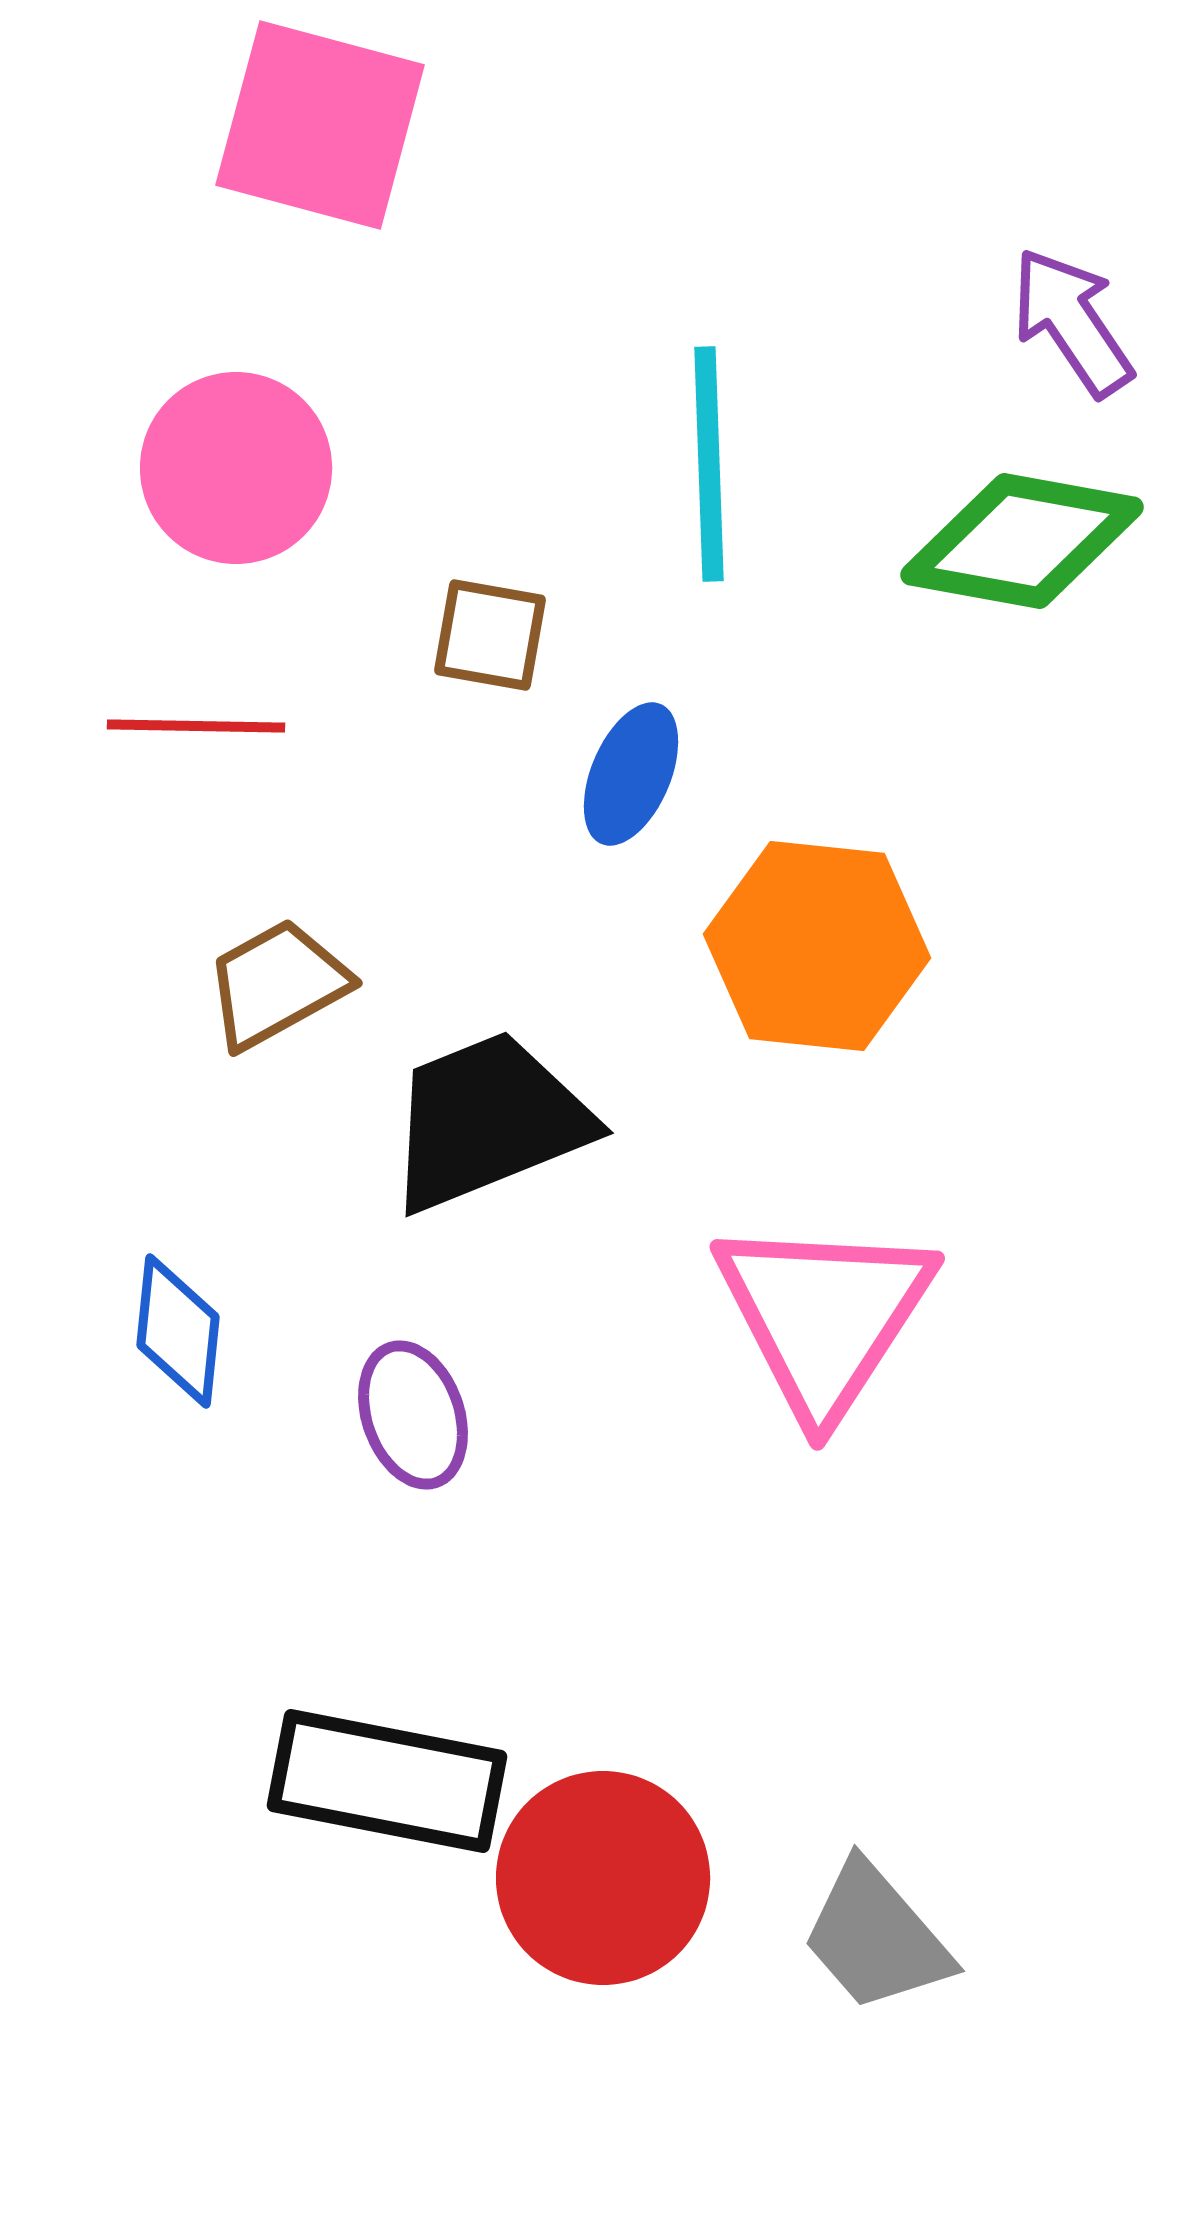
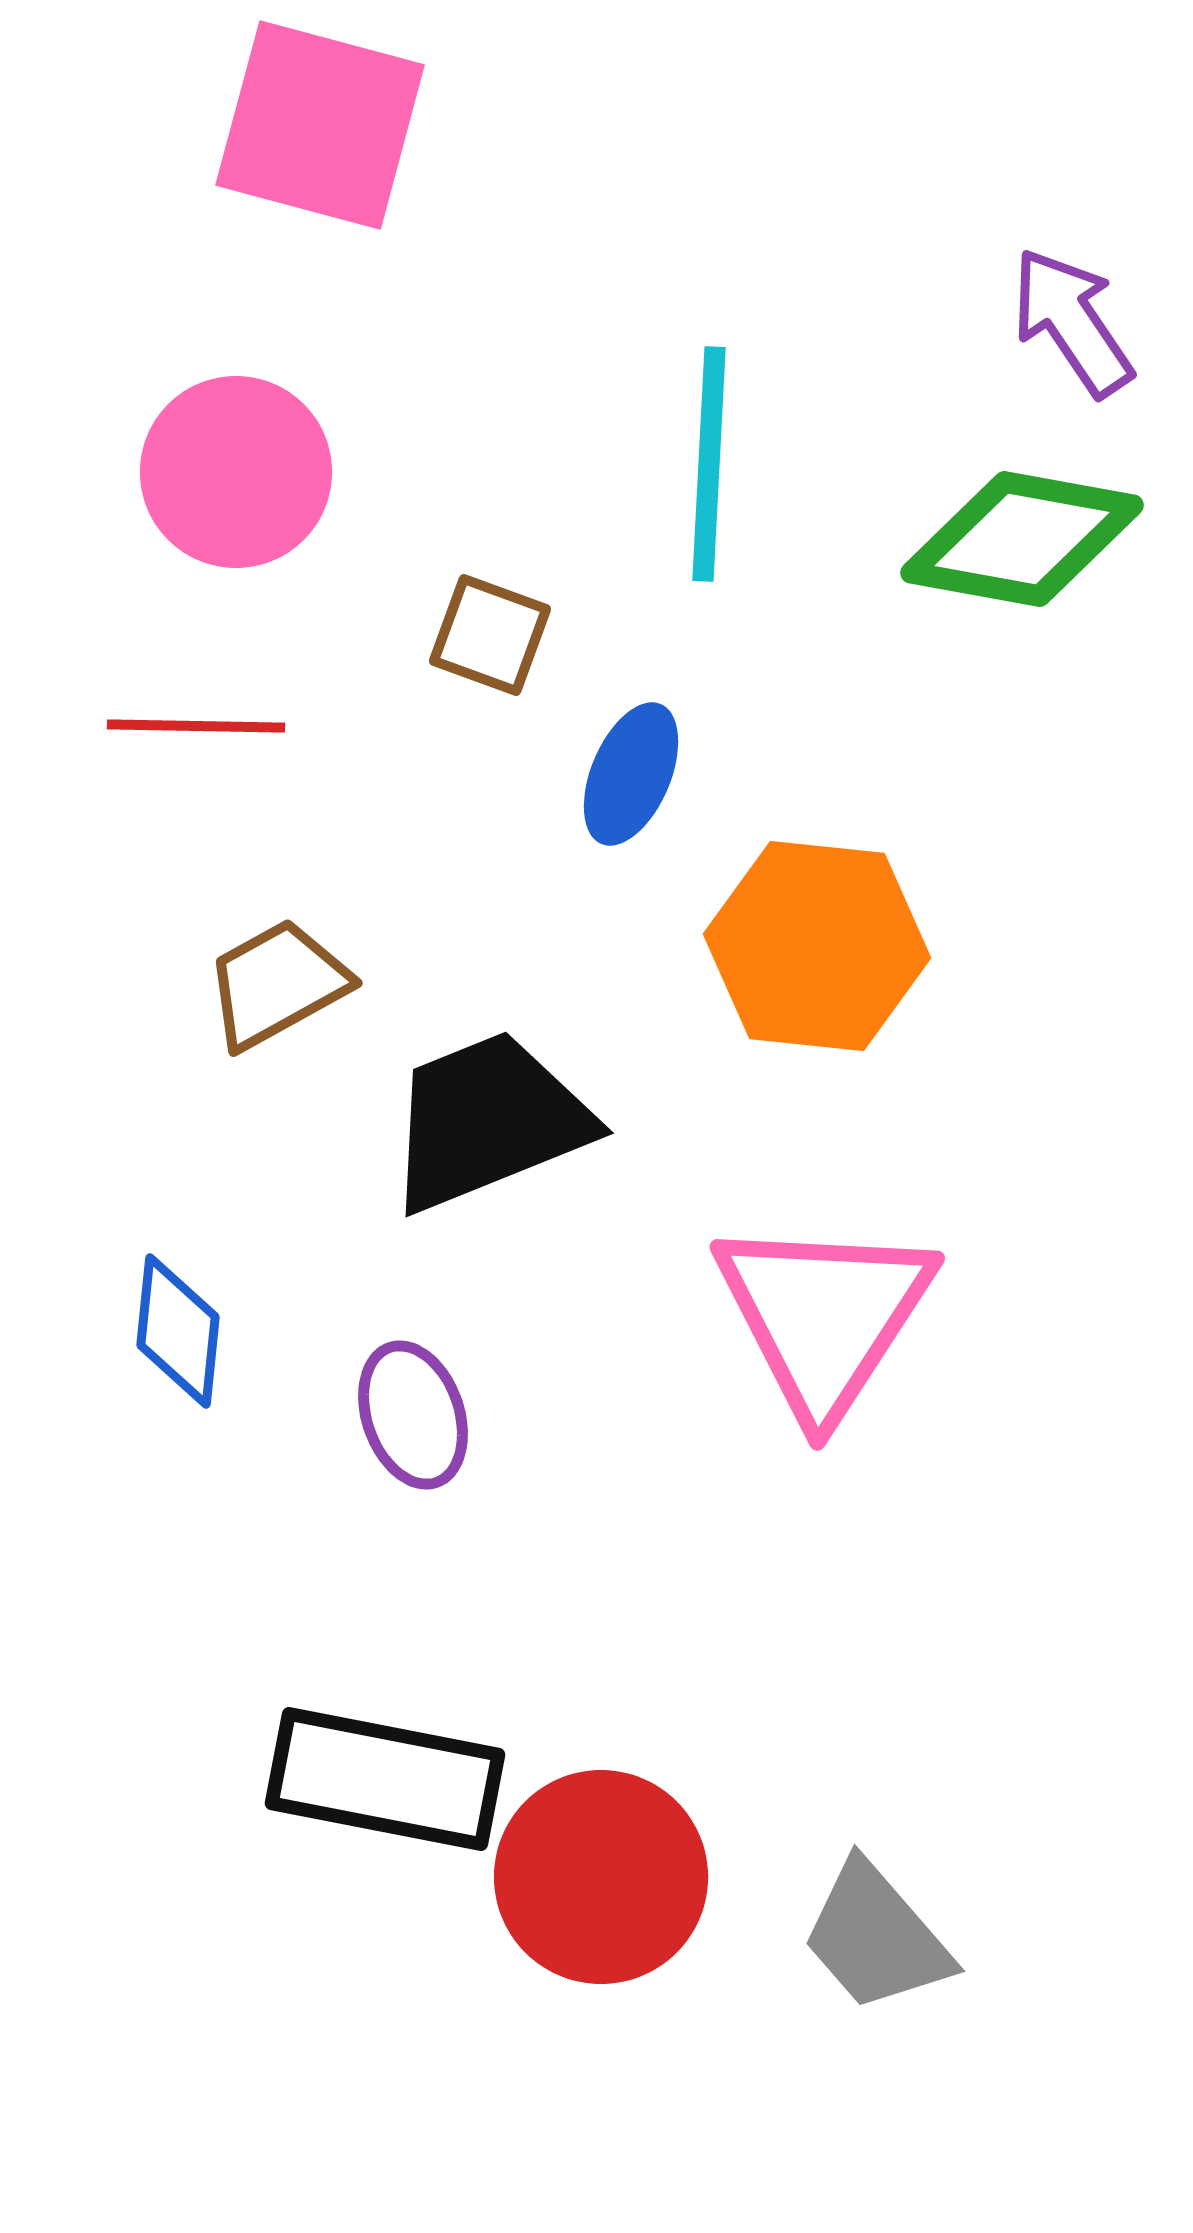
cyan line: rotated 5 degrees clockwise
pink circle: moved 4 px down
green diamond: moved 2 px up
brown square: rotated 10 degrees clockwise
black rectangle: moved 2 px left, 2 px up
red circle: moved 2 px left, 1 px up
